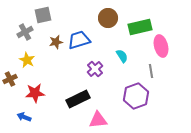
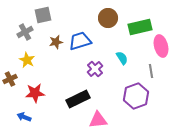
blue trapezoid: moved 1 px right, 1 px down
cyan semicircle: moved 2 px down
